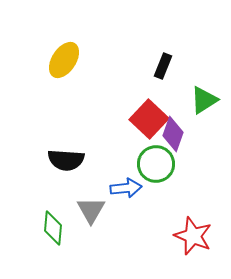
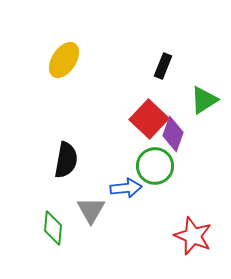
black semicircle: rotated 84 degrees counterclockwise
green circle: moved 1 px left, 2 px down
